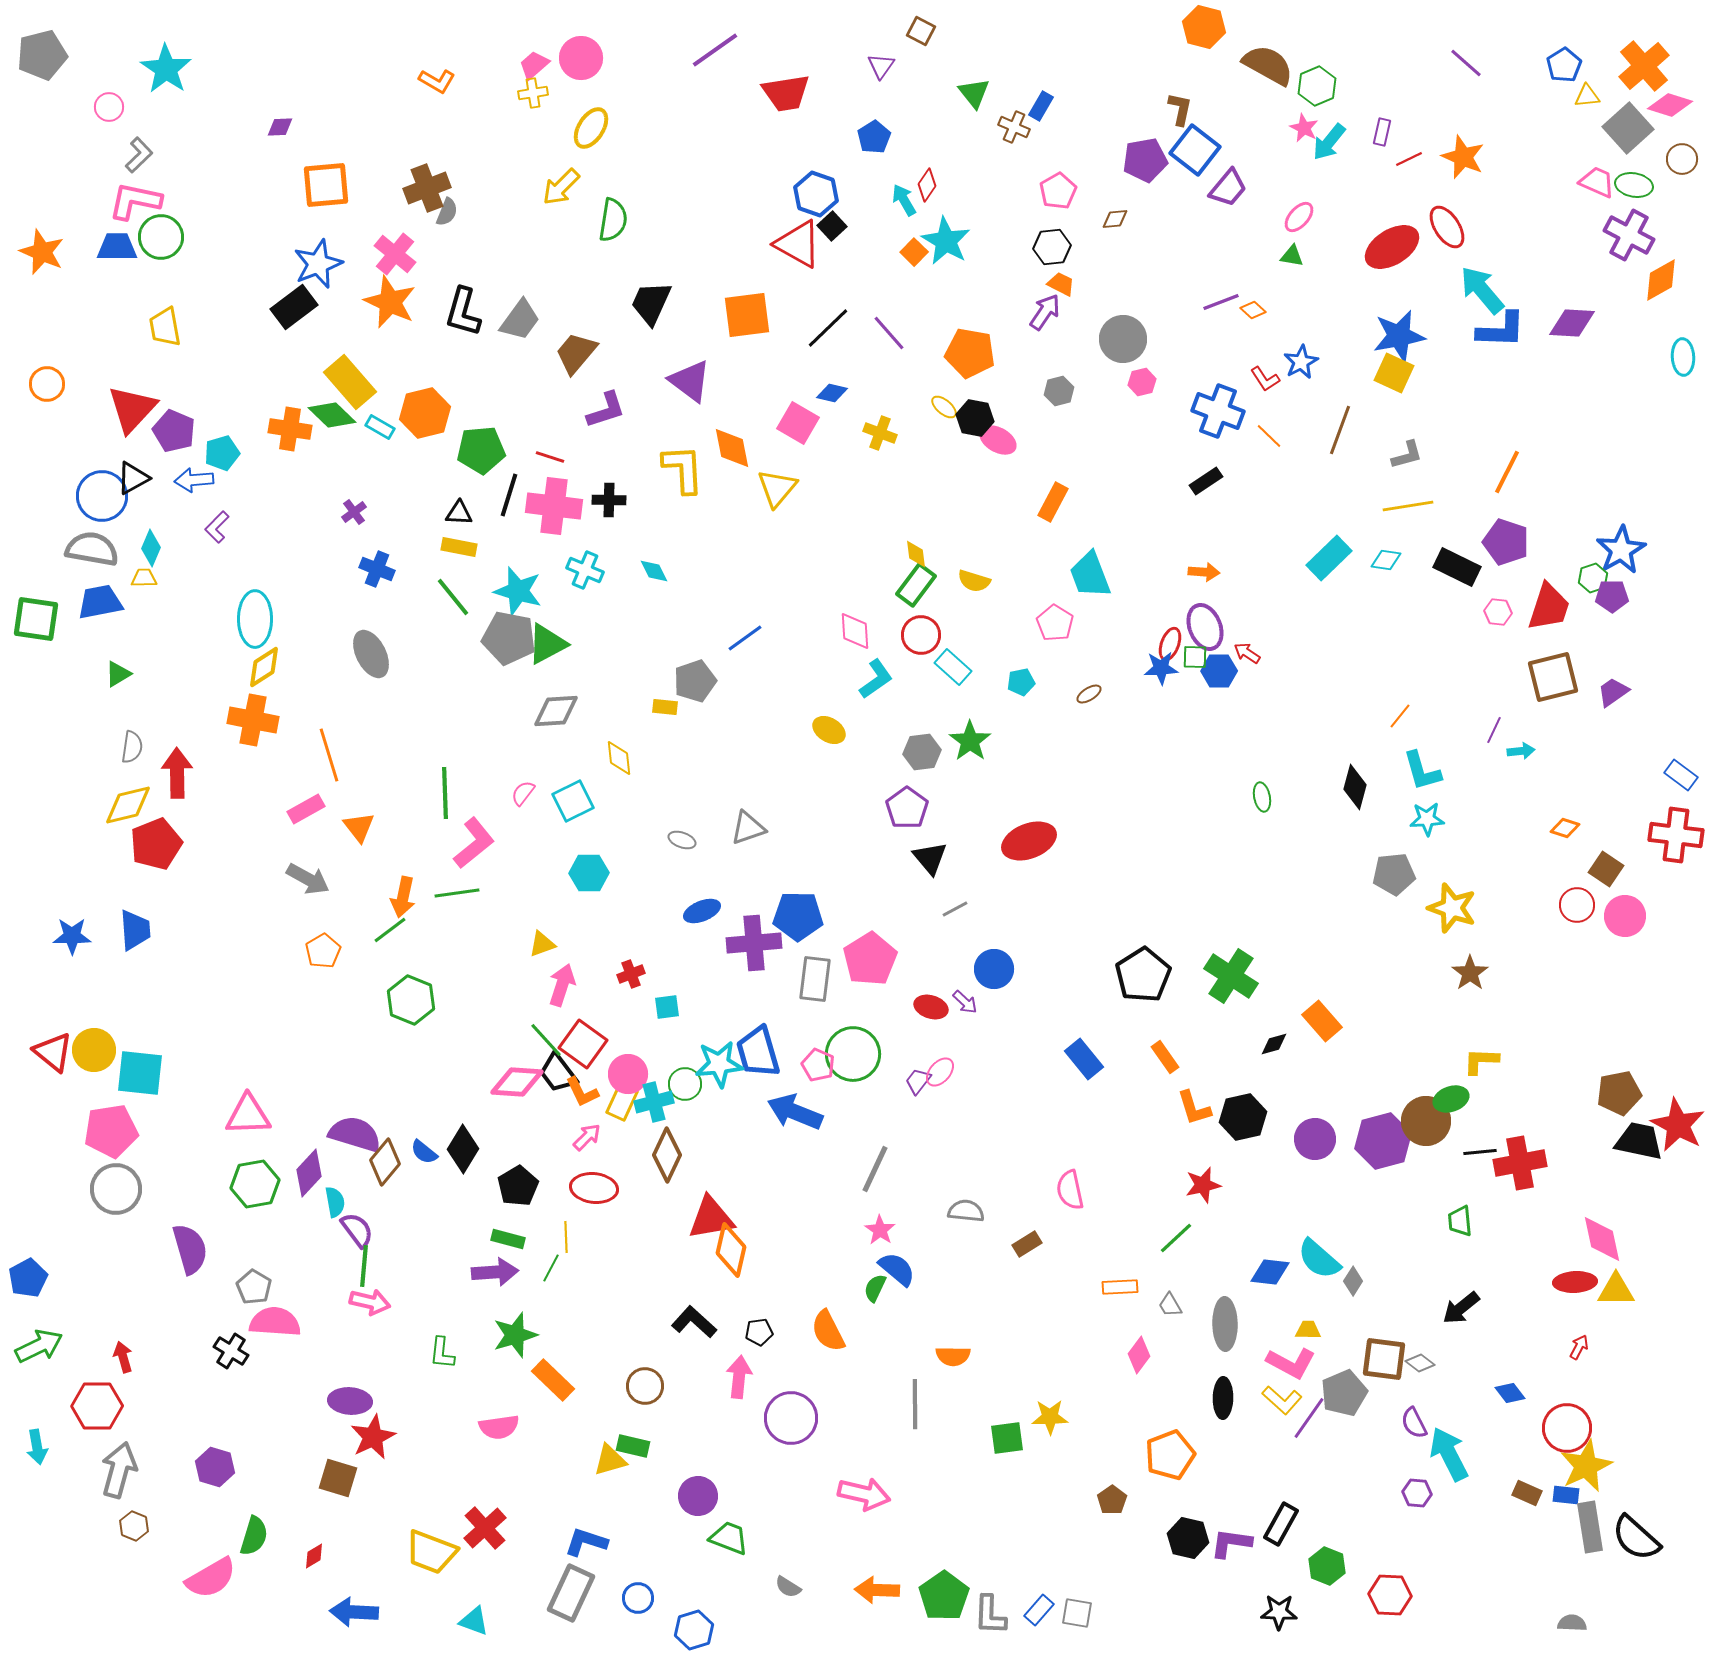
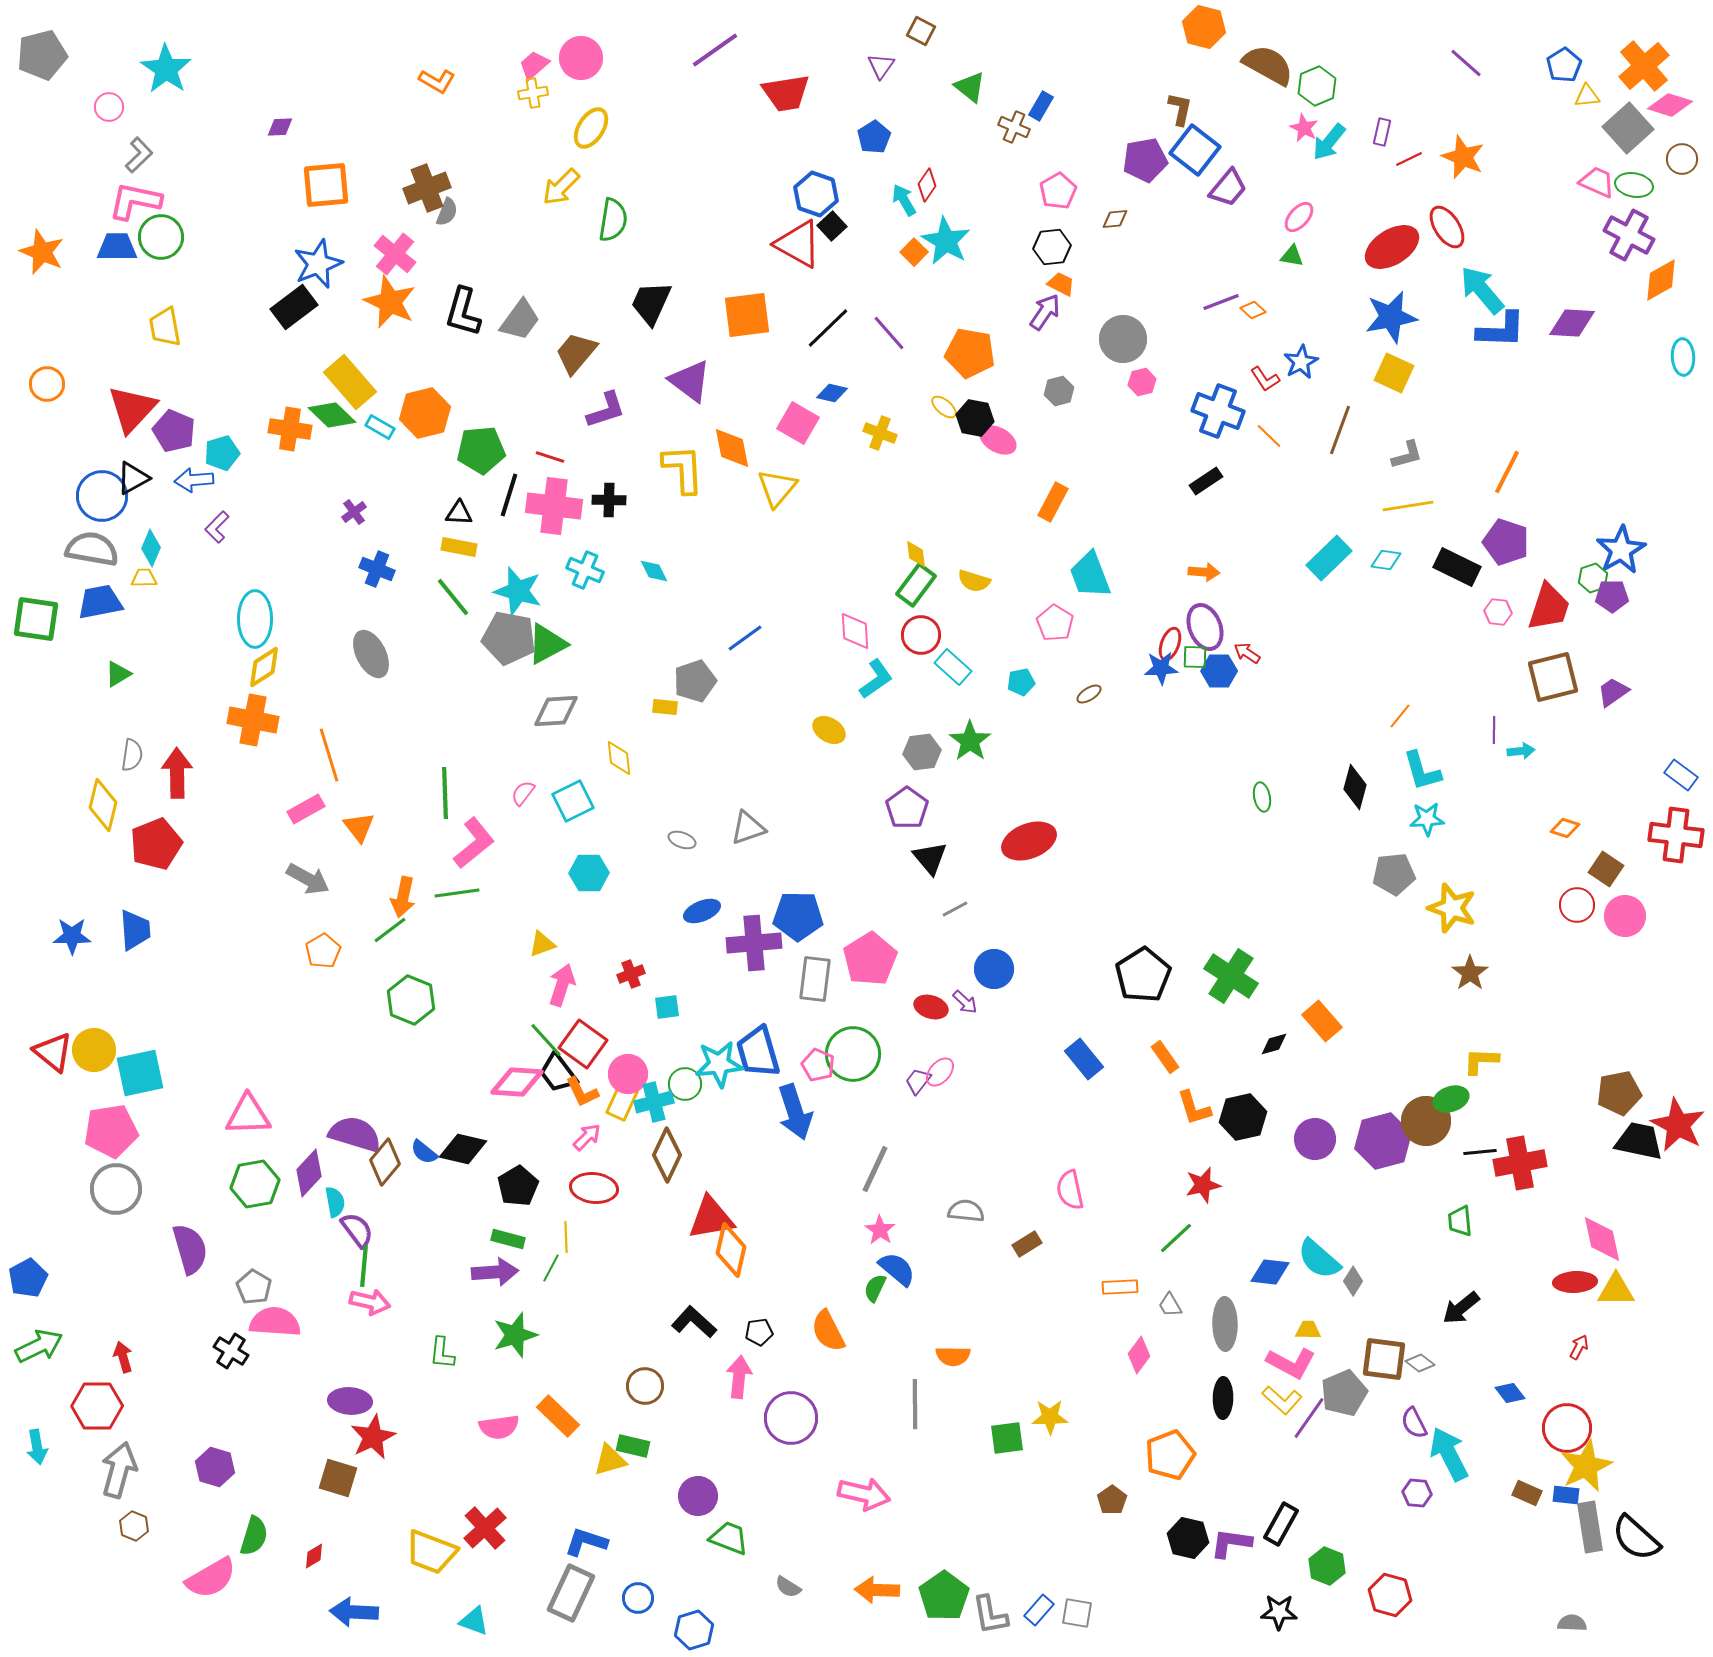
green triangle at (974, 93): moved 4 px left, 6 px up; rotated 12 degrees counterclockwise
blue star at (1399, 336): moved 8 px left, 19 px up
purple line at (1494, 730): rotated 24 degrees counterclockwise
gray semicircle at (132, 747): moved 8 px down
yellow diamond at (128, 805): moved 25 px left; rotated 63 degrees counterclockwise
cyan square at (140, 1073): rotated 18 degrees counterclockwise
blue arrow at (795, 1112): rotated 130 degrees counterclockwise
black diamond at (463, 1149): rotated 72 degrees clockwise
orange rectangle at (553, 1380): moved 5 px right, 36 px down
red hexagon at (1390, 1595): rotated 12 degrees clockwise
gray L-shape at (990, 1615): rotated 12 degrees counterclockwise
